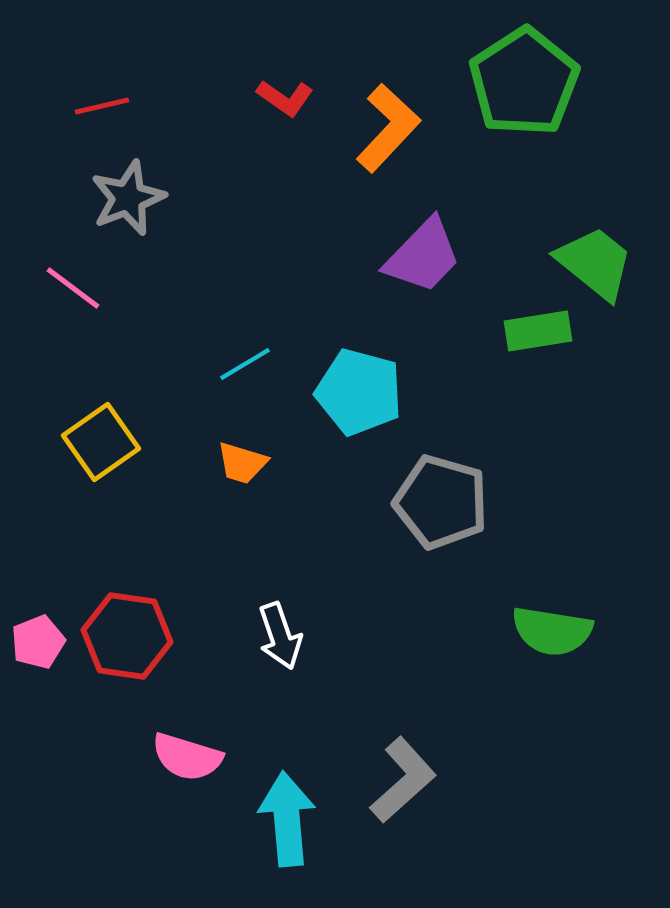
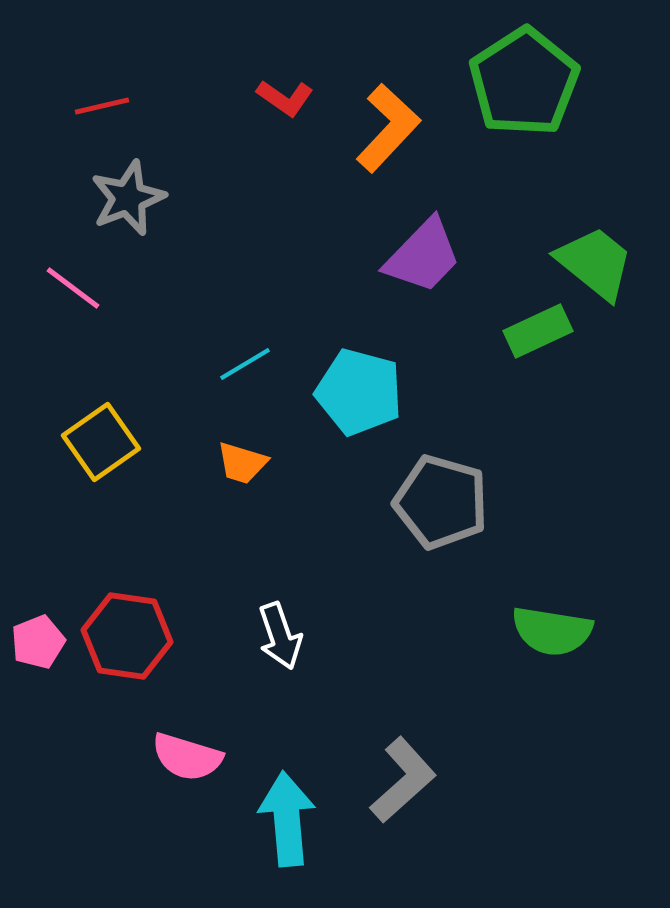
green rectangle: rotated 16 degrees counterclockwise
